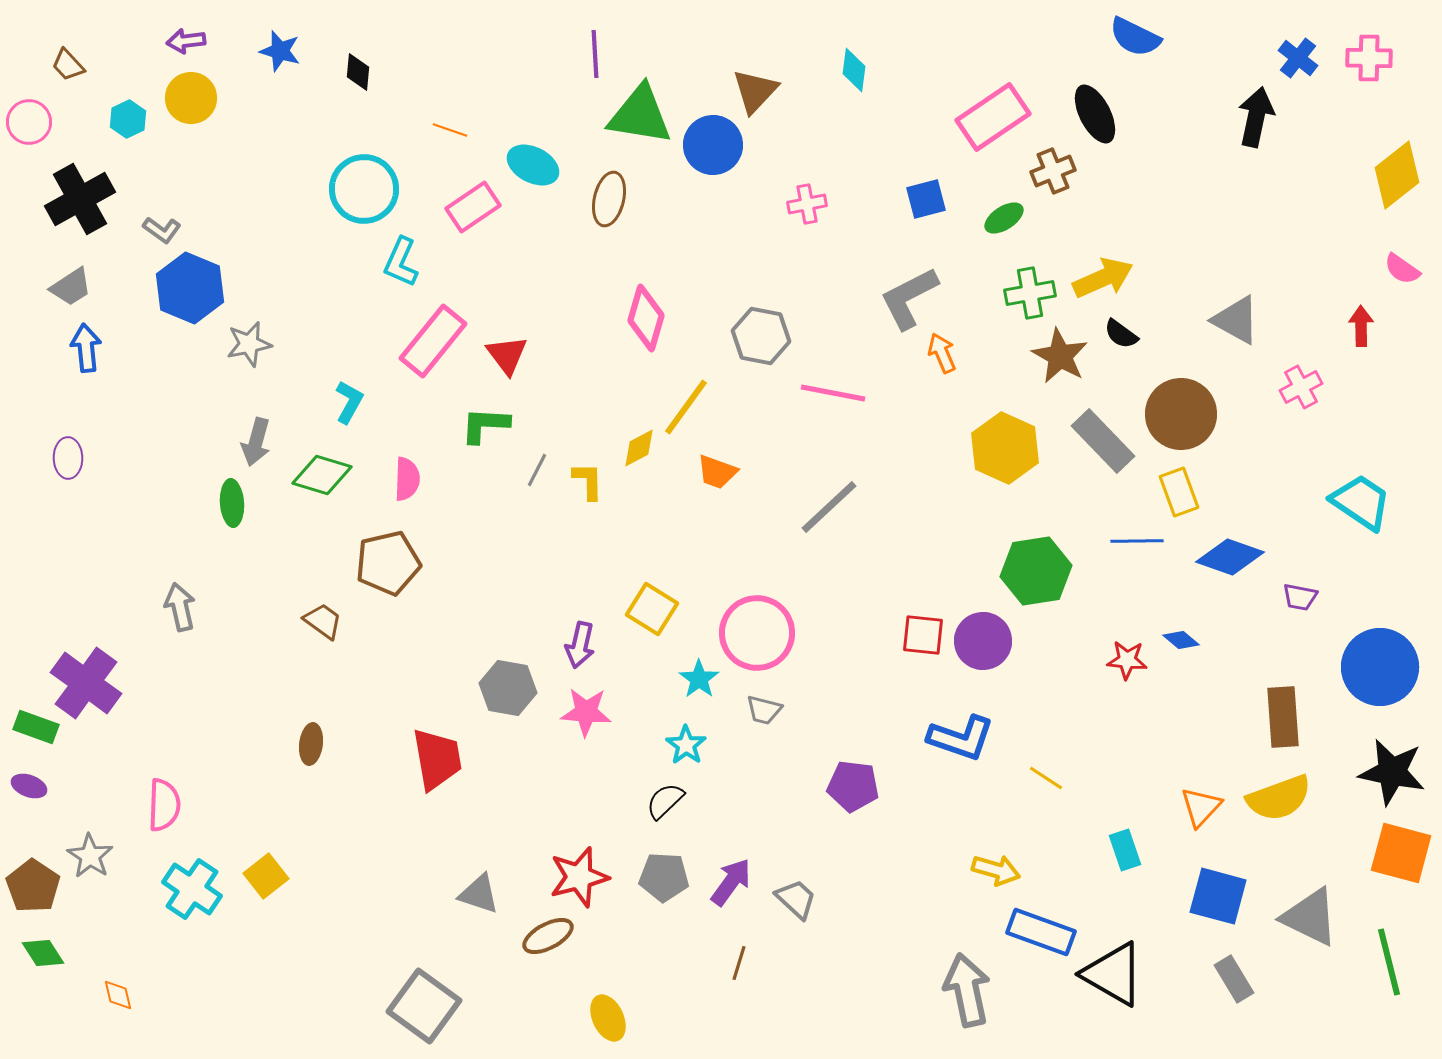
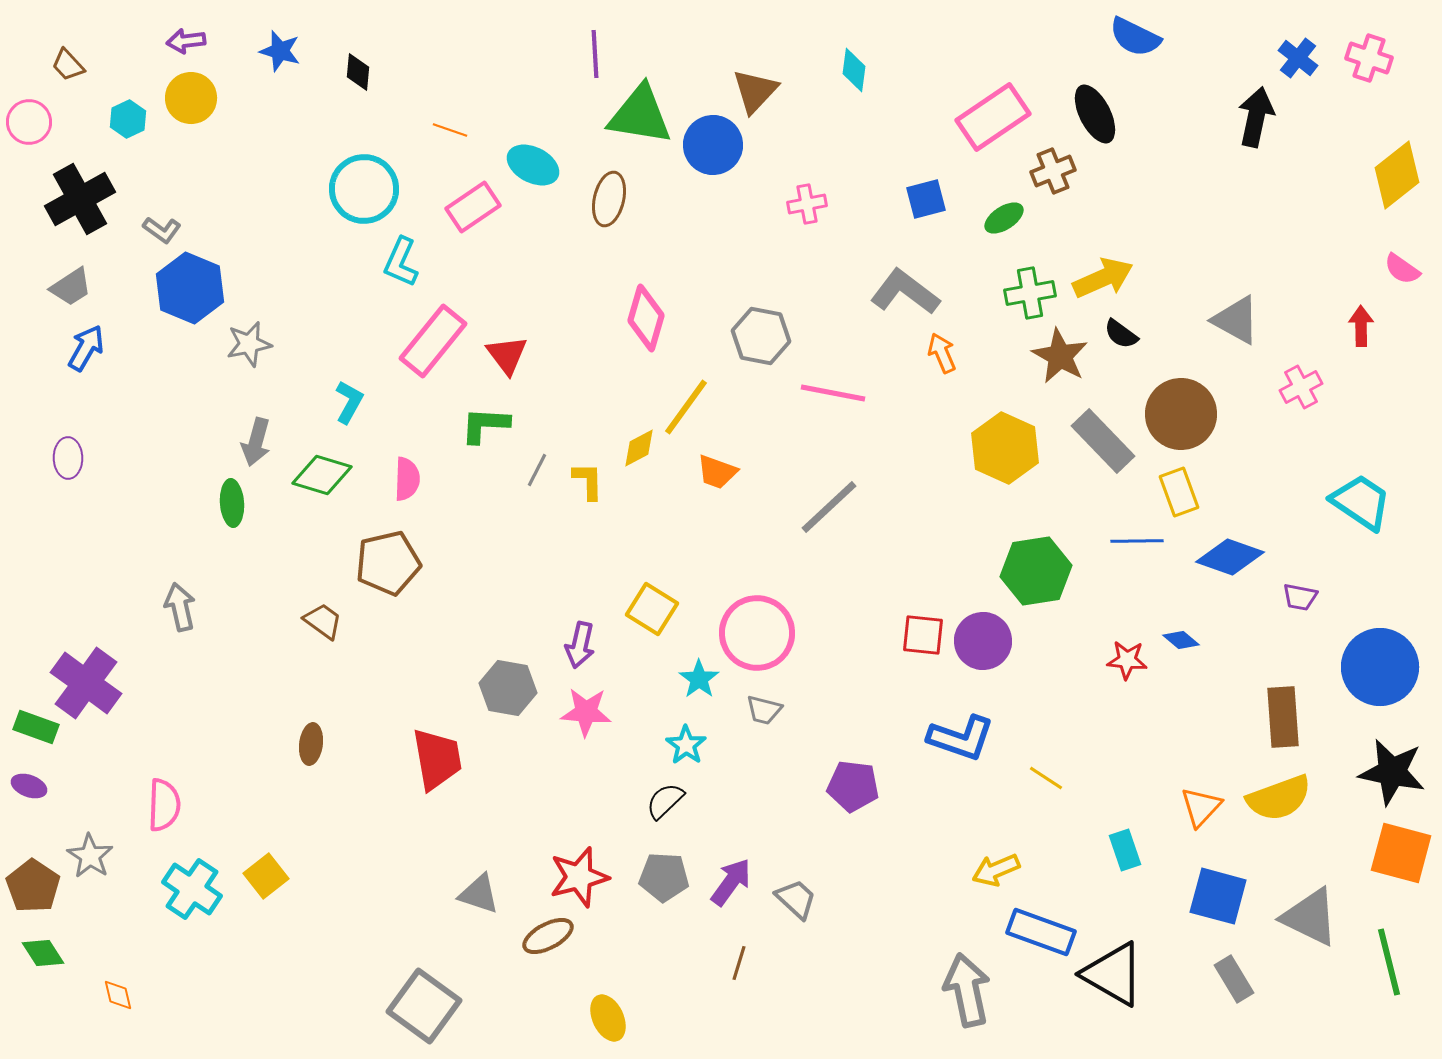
pink cross at (1369, 58): rotated 18 degrees clockwise
gray L-shape at (909, 298): moved 4 px left, 6 px up; rotated 64 degrees clockwise
blue arrow at (86, 348): rotated 36 degrees clockwise
yellow arrow at (996, 870): rotated 141 degrees clockwise
